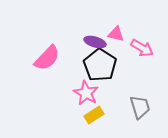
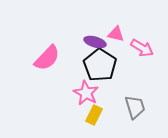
gray trapezoid: moved 5 px left
yellow rectangle: rotated 30 degrees counterclockwise
